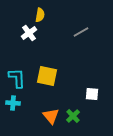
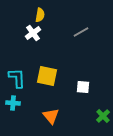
white cross: moved 4 px right
white square: moved 9 px left, 7 px up
green cross: moved 30 px right
